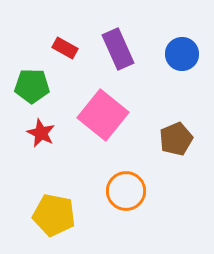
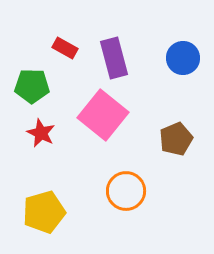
purple rectangle: moved 4 px left, 9 px down; rotated 9 degrees clockwise
blue circle: moved 1 px right, 4 px down
yellow pentagon: moved 10 px left, 3 px up; rotated 27 degrees counterclockwise
